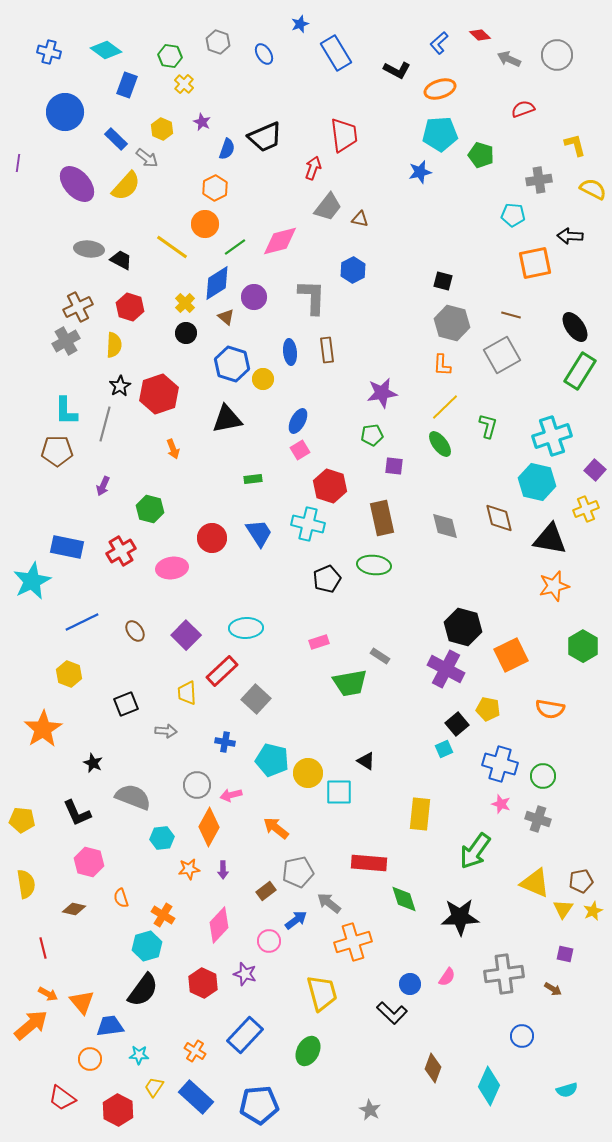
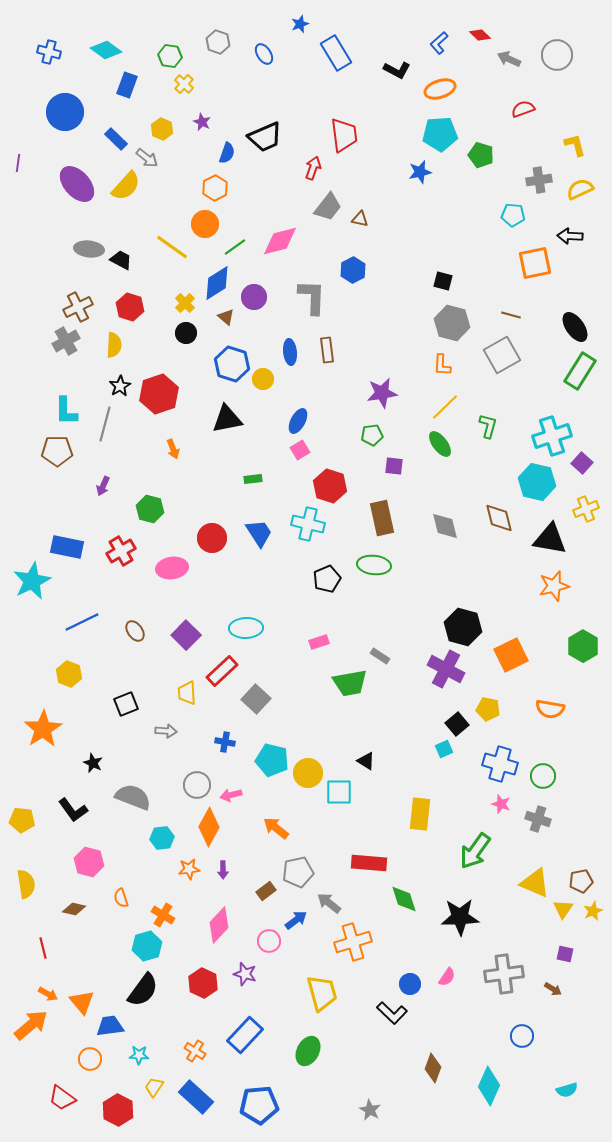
blue semicircle at (227, 149): moved 4 px down
yellow semicircle at (593, 189): moved 13 px left; rotated 52 degrees counterclockwise
purple square at (595, 470): moved 13 px left, 7 px up
black L-shape at (77, 813): moved 4 px left, 3 px up; rotated 12 degrees counterclockwise
